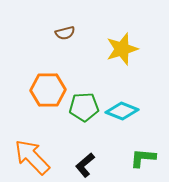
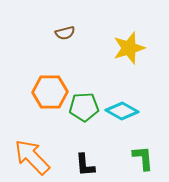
yellow star: moved 7 px right, 1 px up
orange hexagon: moved 2 px right, 2 px down
cyan diamond: rotated 8 degrees clockwise
green L-shape: rotated 80 degrees clockwise
black L-shape: rotated 55 degrees counterclockwise
